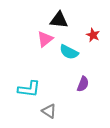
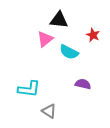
purple semicircle: rotated 98 degrees counterclockwise
